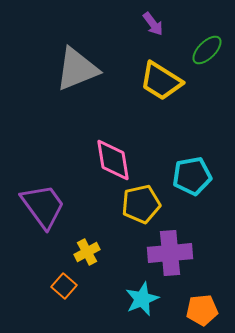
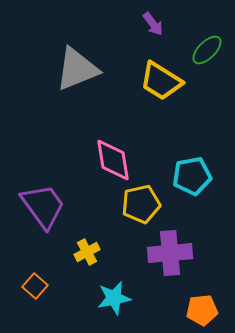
orange square: moved 29 px left
cyan star: moved 28 px left, 1 px up; rotated 12 degrees clockwise
